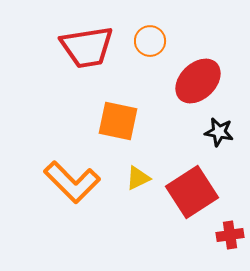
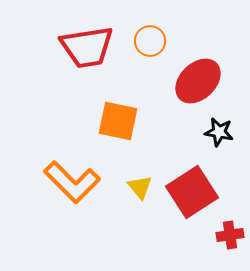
yellow triangle: moved 2 px right, 9 px down; rotated 44 degrees counterclockwise
